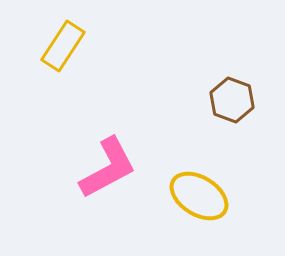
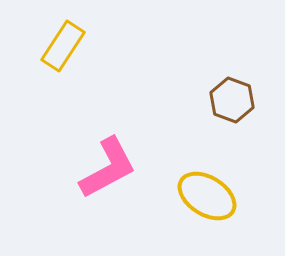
yellow ellipse: moved 8 px right
